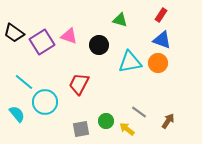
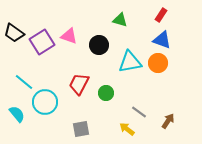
green circle: moved 28 px up
